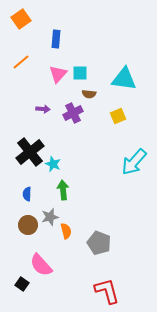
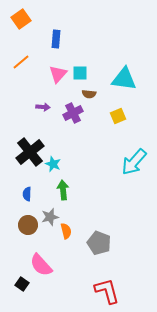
purple arrow: moved 2 px up
